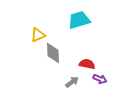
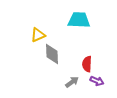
cyan trapezoid: rotated 20 degrees clockwise
gray diamond: moved 1 px left, 1 px down
red semicircle: rotated 98 degrees counterclockwise
purple arrow: moved 3 px left, 2 px down
